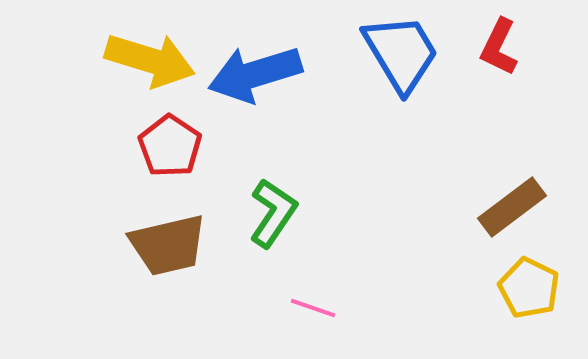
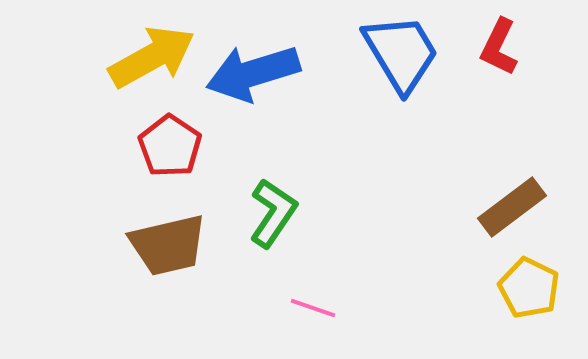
yellow arrow: moved 2 px right, 3 px up; rotated 46 degrees counterclockwise
blue arrow: moved 2 px left, 1 px up
